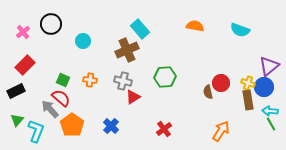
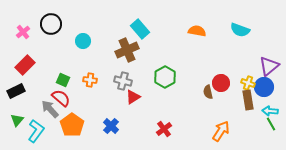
orange semicircle: moved 2 px right, 5 px down
green hexagon: rotated 25 degrees counterclockwise
cyan L-shape: rotated 15 degrees clockwise
